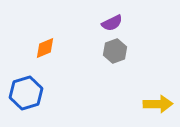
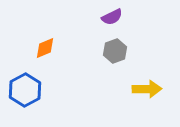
purple semicircle: moved 6 px up
blue hexagon: moved 1 px left, 3 px up; rotated 12 degrees counterclockwise
yellow arrow: moved 11 px left, 15 px up
